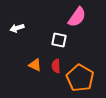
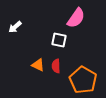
pink semicircle: moved 1 px left, 1 px down
white arrow: moved 2 px left, 1 px up; rotated 24 degrees counterclockwise
orange triangle: moved 3 px right
orange pentagon: moved 3 px right, 2 px down
